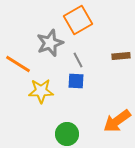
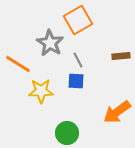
gray star: rotated 20 degrees counterclockwise
orange arrow: moved 9 px up
green circle: moved 1 px up
